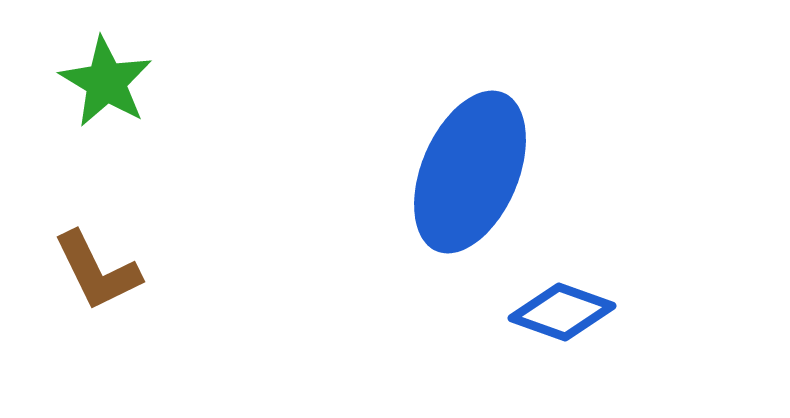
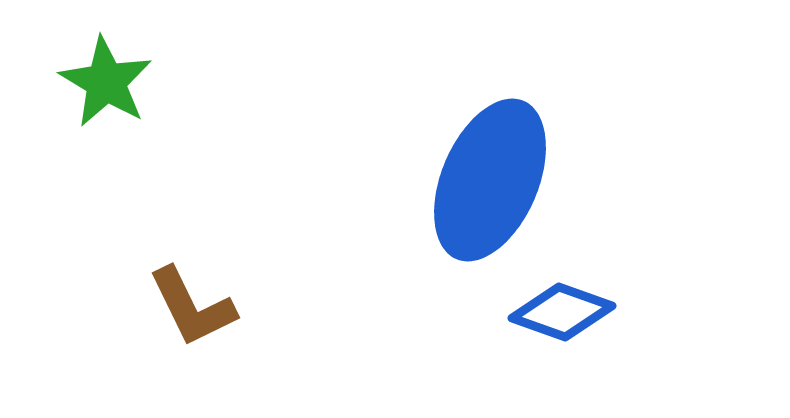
blue ellipse: moved 20 px right, 8 px down
brown L-shape: moved 95 px right, 36 px down
